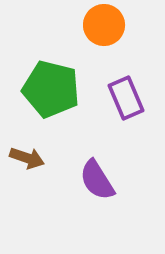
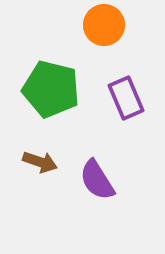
brown arrow: moved 13 px right, 4 px down
